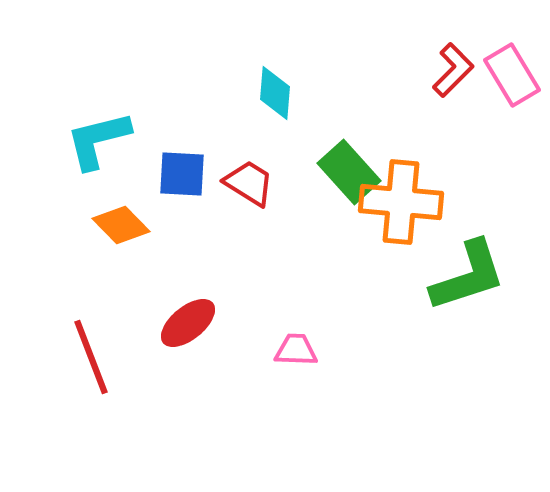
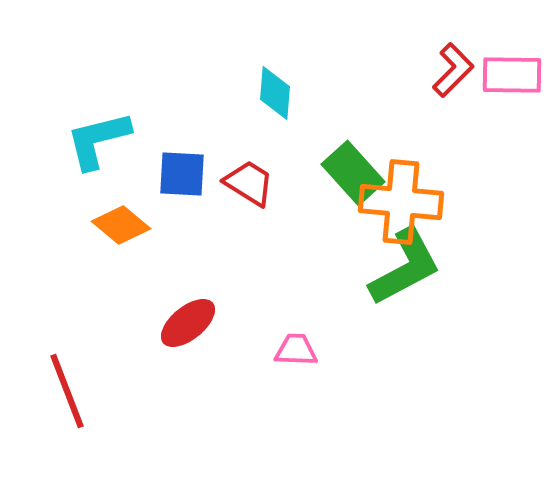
pink rectangle: rotated 58 degrees counterclockwise
green rectangle: moved 4 px right, 1 px down
orange diamond: rotated 6 degrees counterclockwise
green L-shape: moved 63 px left, 9 px up; rotated 10 degrees counterclockwise
red line: moved 24 px left, 34 px down
